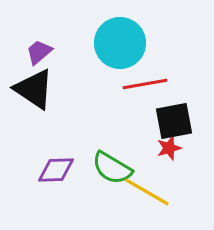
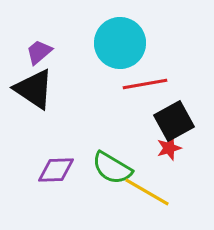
black square: rotated 18 degrees counterclockwise
